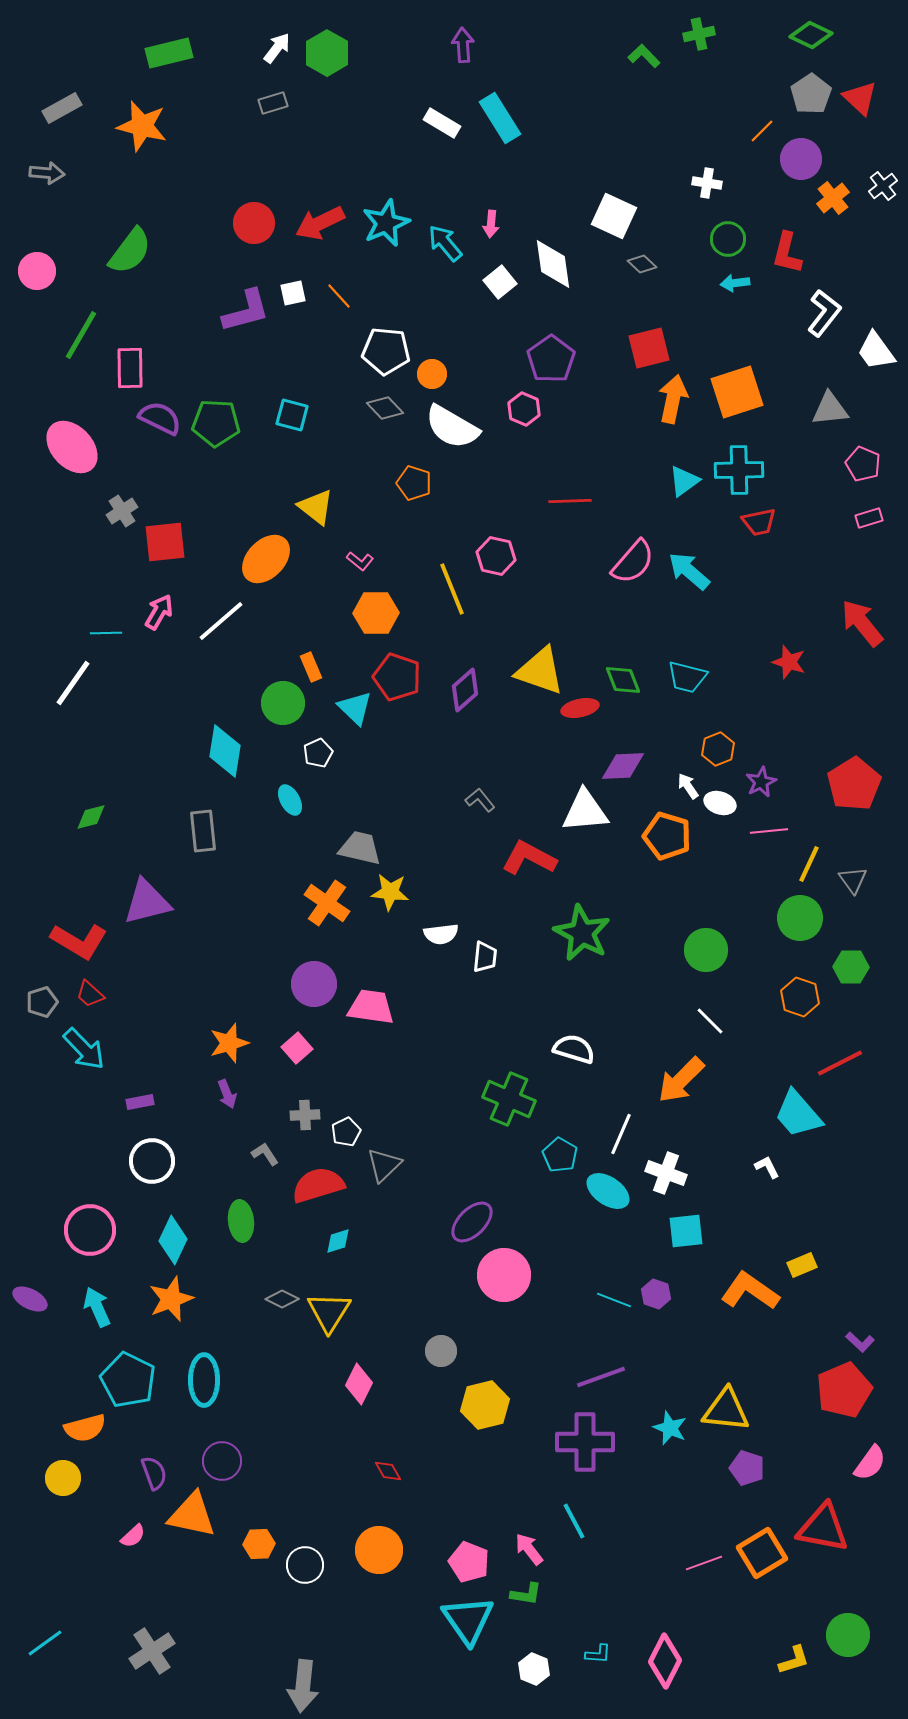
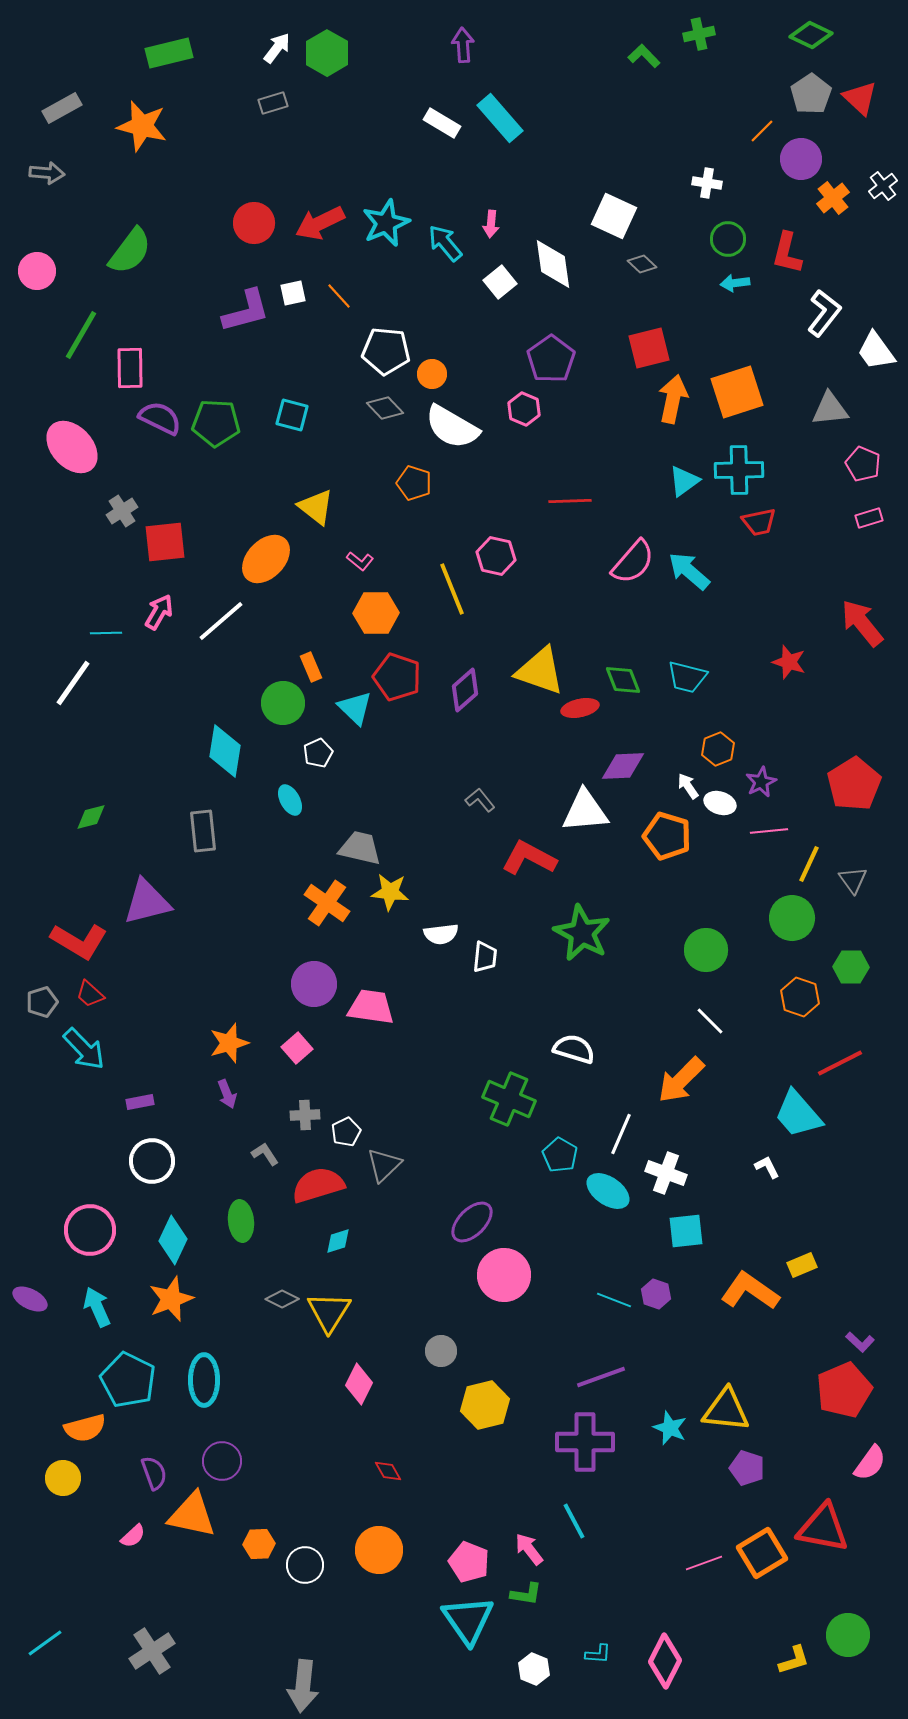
cyan rectangle at (500, 118): rotated 9 degrees counterclockwise
green circle at (800, 918): moved 8 px left
